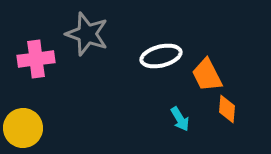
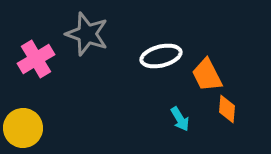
pink cross: rotated 24 degrees counterclockwise
